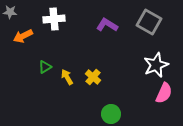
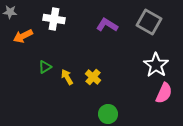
white cross: rotated 15 degrees clockwise
white star: rotated 15 degrees counterclockwise
green circle: moved 3 px left
